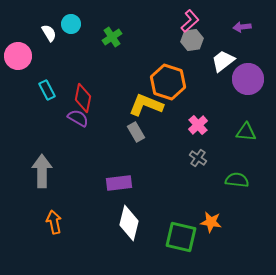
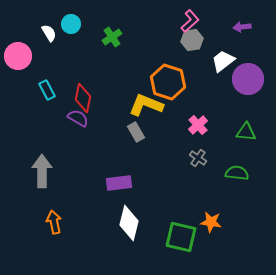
green semicircle: moved 7 px up
